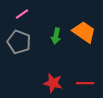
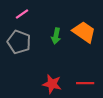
red star: moved 1 px left, 1 px down
